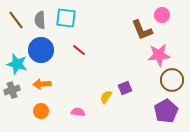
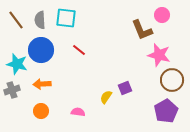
pink star: rotated 20 degrees clockwise
